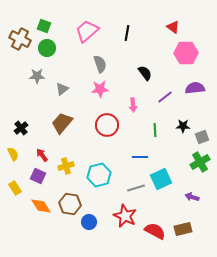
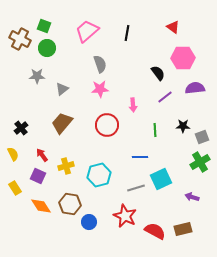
pink hexagon: moved 3 px left, 5 px down
black semicircle: moved 13 px right
